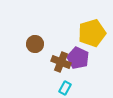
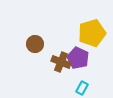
cyan rectangle: moved 17 px right
